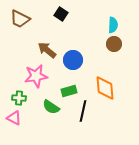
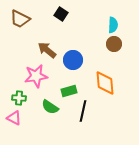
orange diamond: moved 5 px up
green semicircle: moved 1 px left
